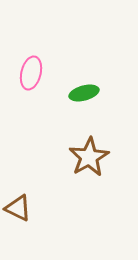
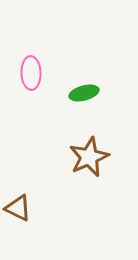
pink ellipse: rotated 16 degrees counterclockwise
brown star: rotated 6 degrees clockwise
